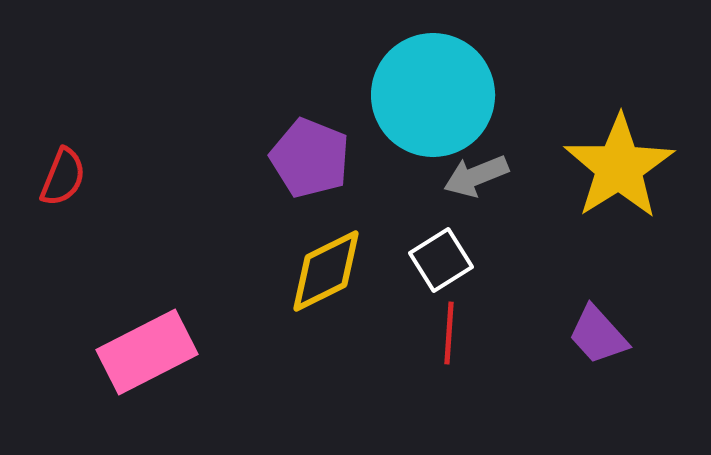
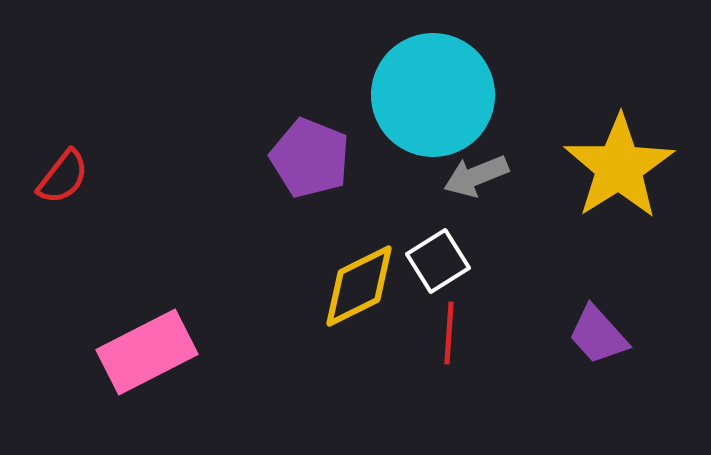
red semicircle: rotated 16 degrees clockwise
white square: moved 3 px left, 1 px down
yellow diamond: moved 33 px right, 15 px down
